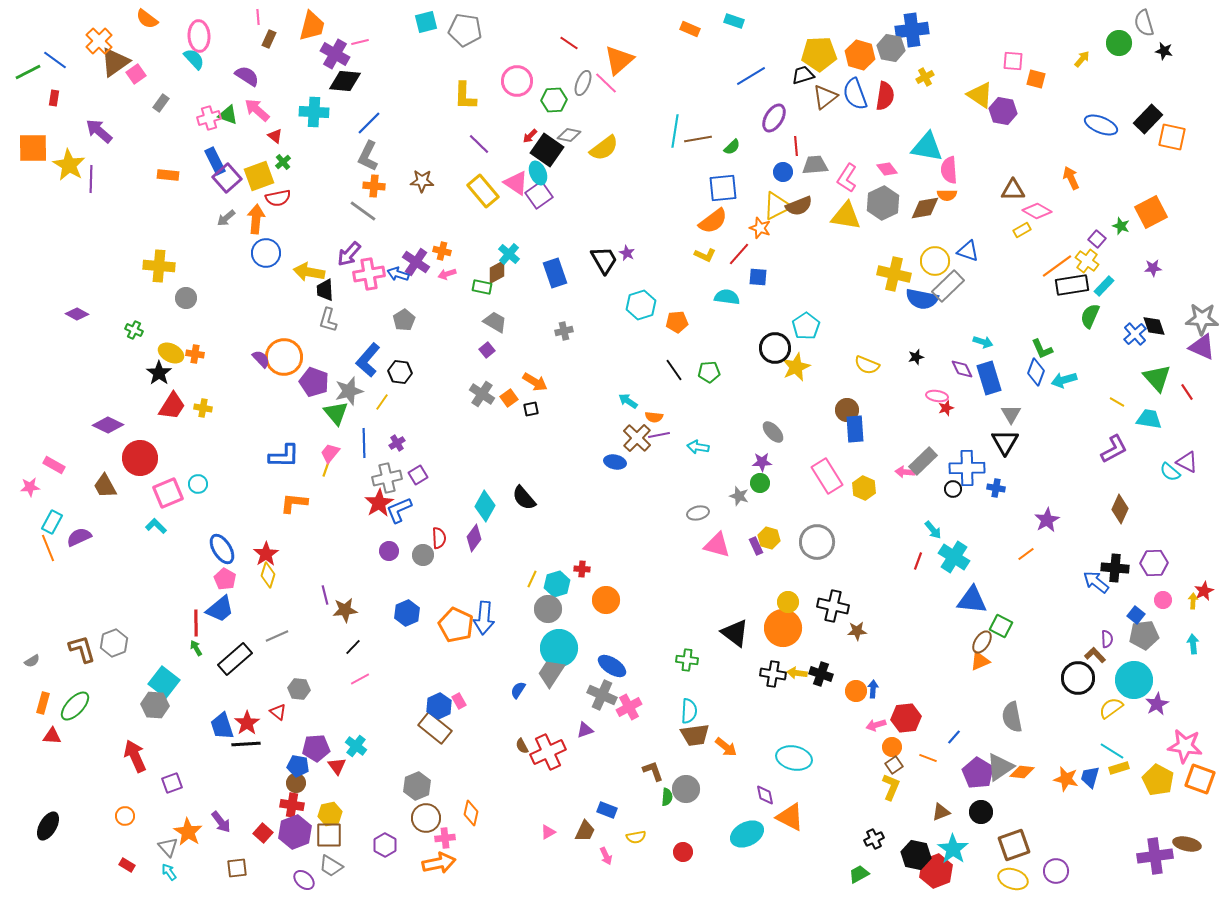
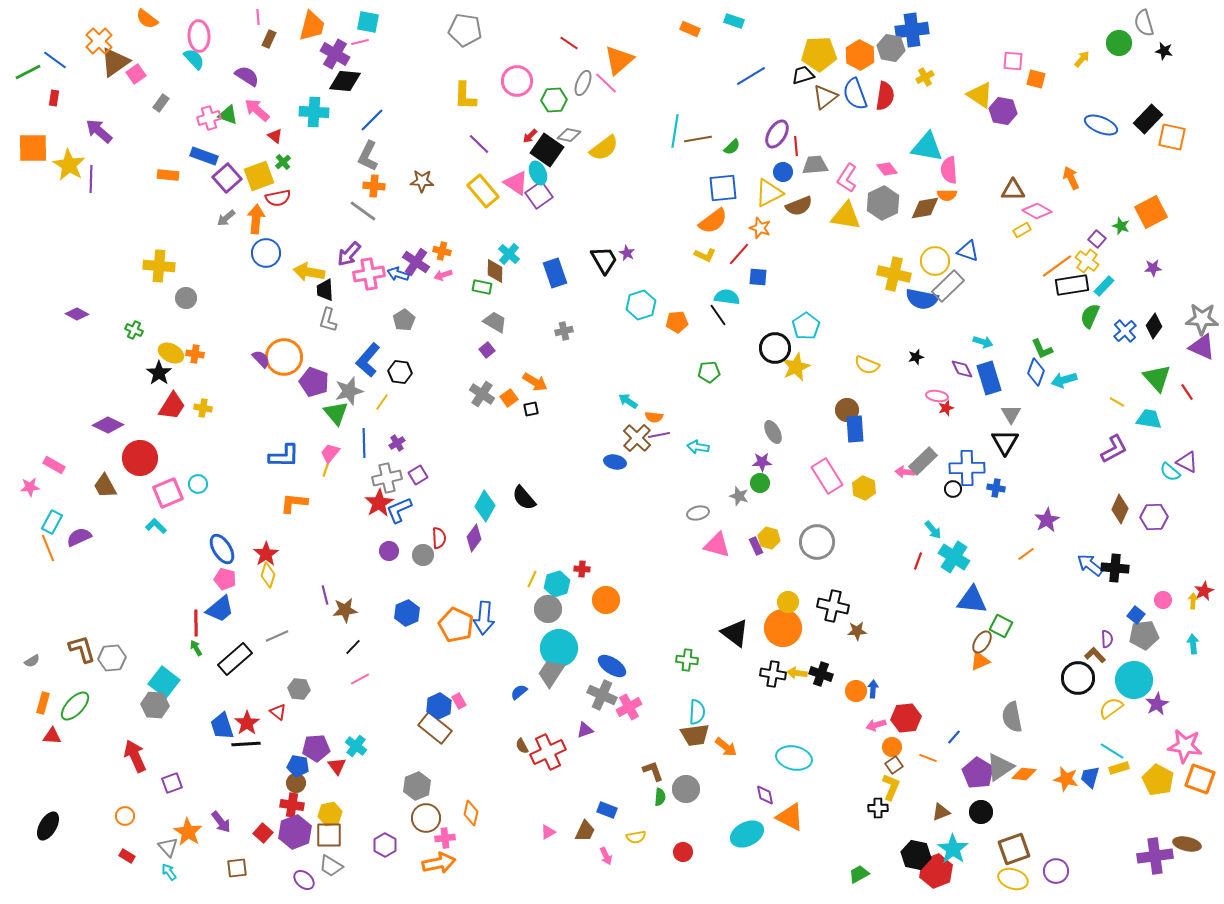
cyan square at (426, 22): moved 58 px left; rotated 25 degrees clockwise
orange hexagon at (860, 55): rotated 12 degrees clockwise
purple ellipse at (774, 118): moved 3 px right, 16 px down
blue line at (369, 123): moved 3 px right, 3 px up
blue rectangle at (215, 161): moved 11 px left, 5 px up; rotated 44 degrees counterclockwise
yellow triangle at (777, 206): moved 8 px left, 13 px up
brown diamond at (497, 272): moved 2 px left, 1 px up; rotated 60 degrees counterclockwise
pink arrow at (447, 274): moved 4 px left, 1 px down
black diamond at (1154, 326): rotated 55 degrees clockwise
blue cross at (1135, 334): moved 10 px left, 3 px up
black line at (674, 370): moved 44 px right, 55 px up
gray ellipse at (773, 432): rotated 15 degrees clockwise
purple hexagon at (1154, 563): moved 46 px up
pink pentagon at (225, 579): rotated 15 degrees counterclockwise
blue arrow at (1096, 582): moved 6 px left, 17 px up
gray hexagon at (114, 643): moved 2 px left, 15 px down; rotated 16 degrees clockwise
blue semicircle at (518, 690): moved 1 px right, 2 px down; rotated 18 degrees clockwise
cyan semicircle at (689, 711): moved 8 px right, 1 px down
orange diamond at (1022, 772): moved 2 px right, 2 px down
green semicircle at (667, 797): moved 7 px left
black cross at (874, 839): moved 4 px right, 31 px up; rotated 24 degrees clockwise
brown square at (1014, 845): moved 4 px down
red rectangle at (127, 865): moved 9 px up
